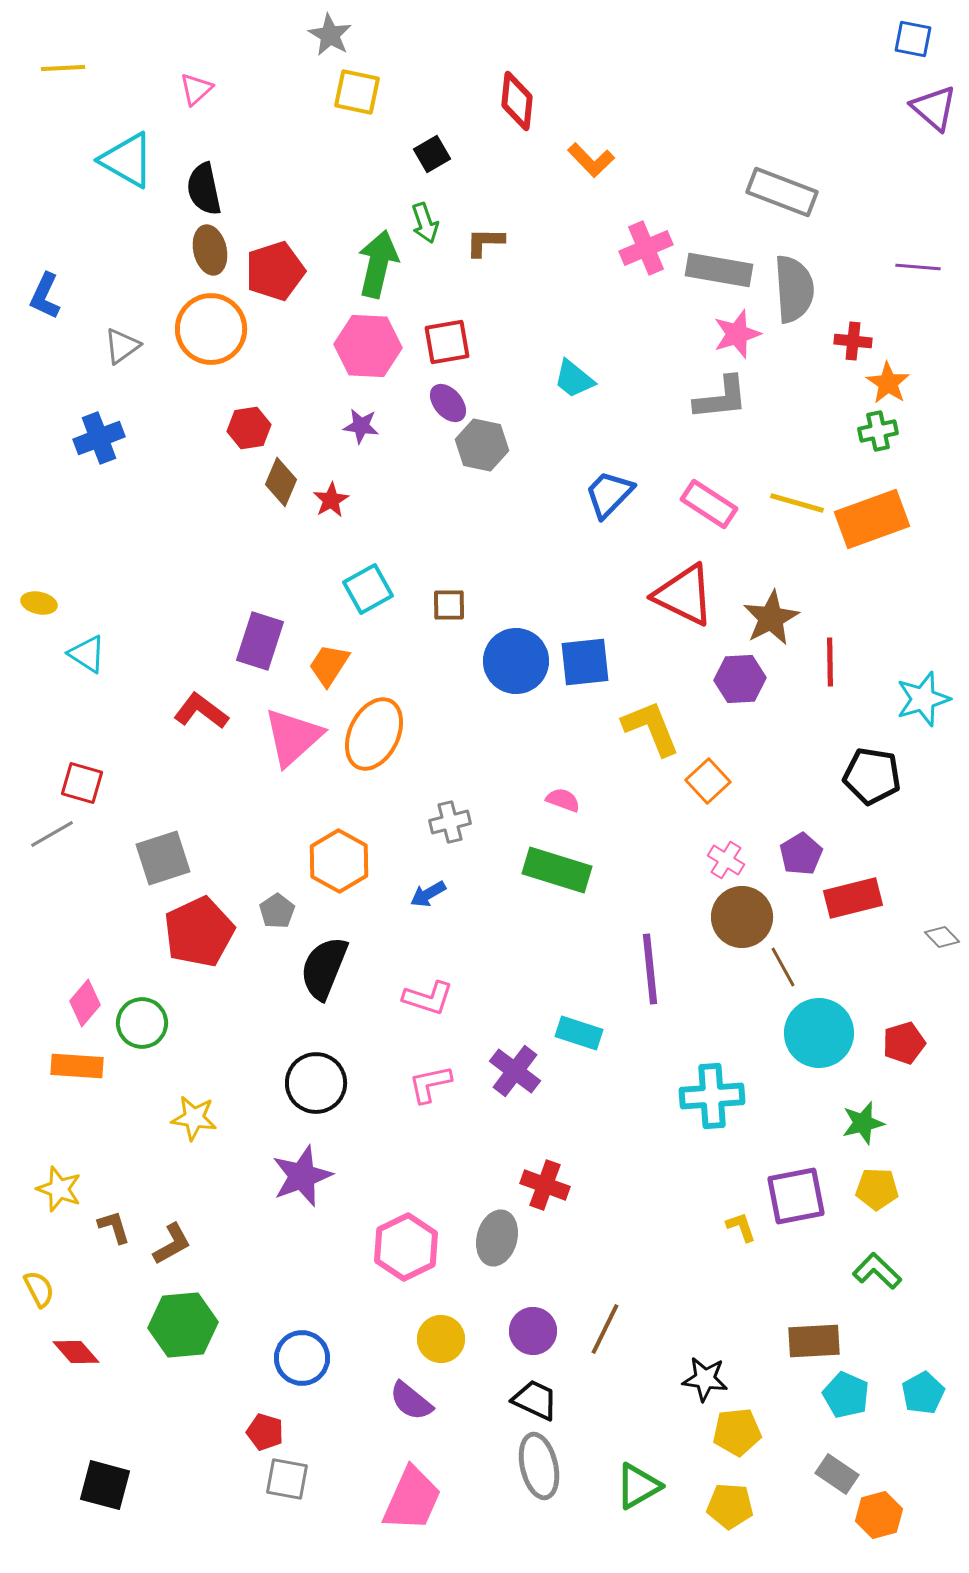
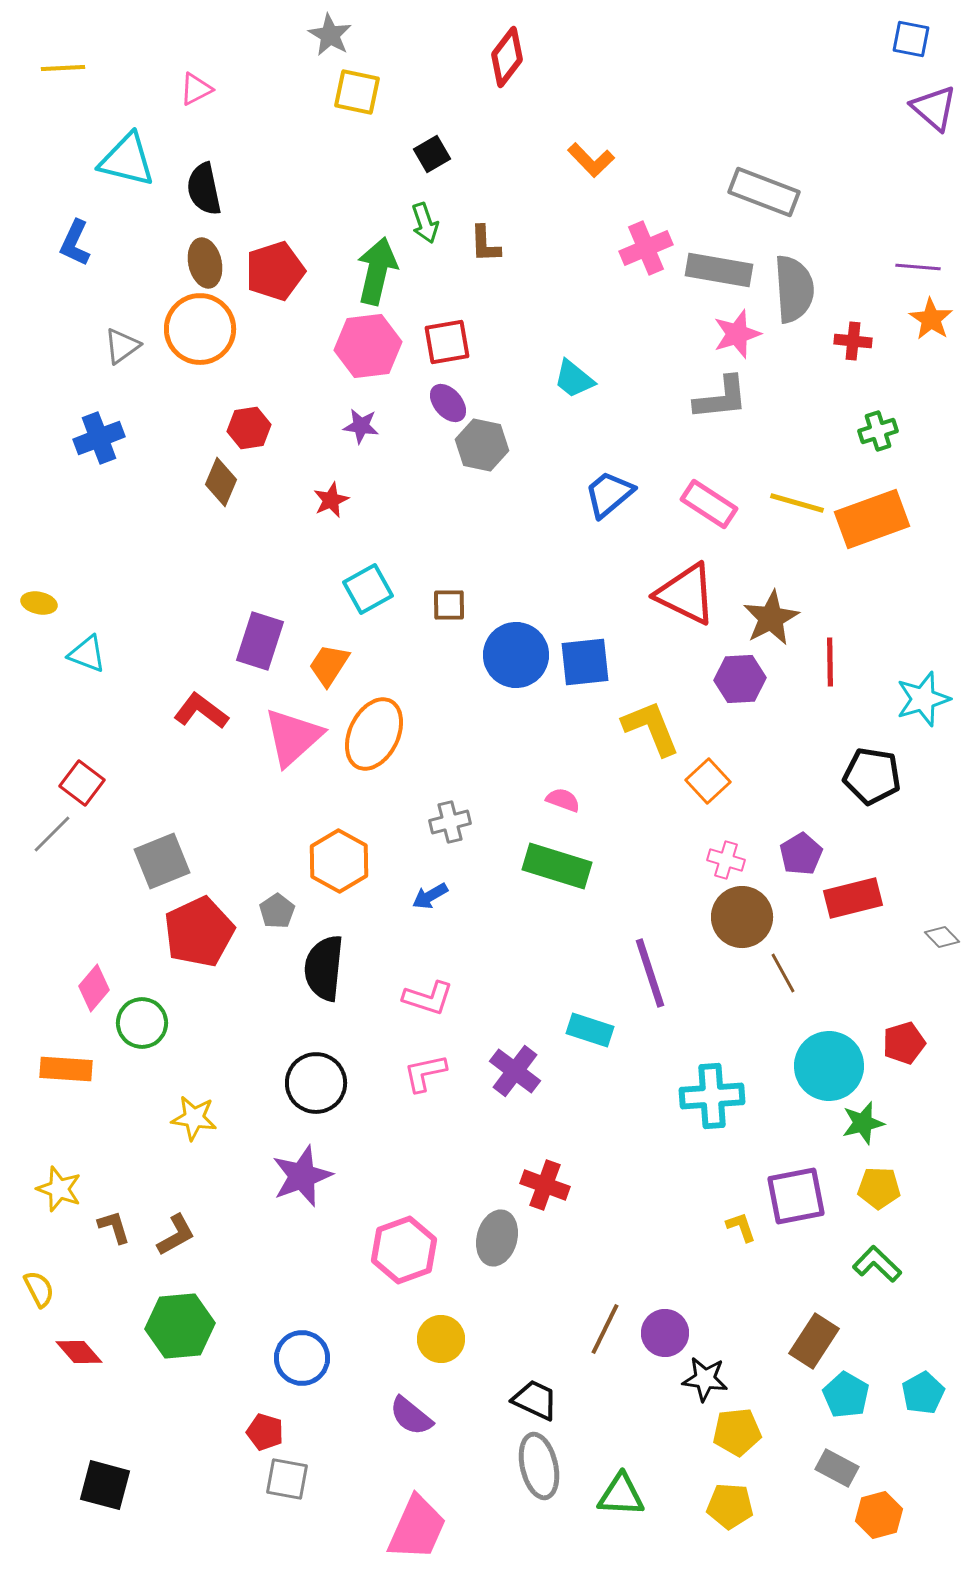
blue square at (913, 39): moved 2 px left
pink triangle at (196, 89): rotated 15 degrees clockwise
red diamond at (517, 101): moved 10 px left, 44 px up; rotated 32 degrees clockwise
cyan triangle at (127, 160): rotated 16 degrees counterclockwise
gray rectangle at (782, 192): moved 18 px left
brown L-shape at (485, 242): moved 2 px down; rotated 93 degrees counterclockwise
brown ellipse at (210, 250): moved 5 px left, 13 px down
green arrow at (378, 264): moved 1 px left, 7 px down
blue L-shape at (45, 296): moved 30 px right, 53 px up
orange circle at (211, 329): moved 11 px left
pink hexagon at (368, 346): rotated 10 degrees counterclockwise
orange star at (888, 383): moved 43 px right, 64 px up
green cross at (878, 431): rotated 6 degrees counterclockwise
brown diamond at (281, 482): moved 60 px left
blue trapezoid at (609, 494): rotated 6 degrees clockwise
red star at (331, 500): rotated 6 degrees clockwise
red triangle at (684, 595): moved 2 px right, 1 px up
cyan triangle at (87, 654): rotated 12 degrees counterclockwise
blue circle at (516, 661): moved 6 px up
red square at (82, 783): rotated 21 degrees clockwise
gray line at (52, 834): rotated 15 degrees counterclockwise
gray square at (163, 858): moved 1 px left, 3 px down; rotated 4 degrees counterclockwise
pink cross at (726, 860): rotated 15 degrees counterclockwise
green rectangle at (557, 870): moved 4 px up
blue arrow at (428, 894): moved 2 px right, 2 px down
brown line at (783, 967): moved 6 px down
black semicircle at (324, 968): rotated 16 degrees counterclockwise
purple line at (650, 969): moved 4 px down; rotated 12 degrees counterclockwise
pink diamond at (85, 1003): moved 9 px right, 15 px up
cyan rectangle at (579, 1033): moved 11 px right, 3 px up
cyan circle at (819, 1033): moved 10 px right, 33 px down
orange rectangle at (77, 1066): moved 11 px left, 3 px down
pink L-shape at (430, 1084): moved 5 px left, 11 px up
yellow pentagon at (877, 1189): moved 2 px right, 1 px up
brown L-shape at (172, 1244): moved 4 px right, 9 px up
pink hexagon at (406, 1247): moved 2 px left, 3 px down; rotated 6 degrees clockwise
green L-shape at (877, 1271): moved 7 px up
green hexagon at (183, 1325): moved 3 px left, 1 px down
purple circle at (533, 1331): moved 132 px right, 2 px down
brown rectangle at (814, 1341): rotated 54 degrees counterclockwise
red diamond at (76, 1352): moved 3 px right
cyan pentagon at (846, 1395): rotated 6 degrees clockwise
purple semicircle at (411, 1401): moved 15 px down
gray rectangle at (837, 1474): moved 6 px up; rotated 6 degrees counterclockwise
green triangle at (638, 1486): moved 17 px left, 9 px down; rotated 33 degrees clockwise
pink trapezoid at (412, 1499): moved 5 px right, 29 px down
